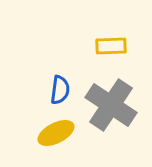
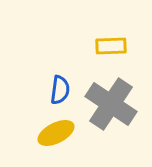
gray cross: moved 1 px up
